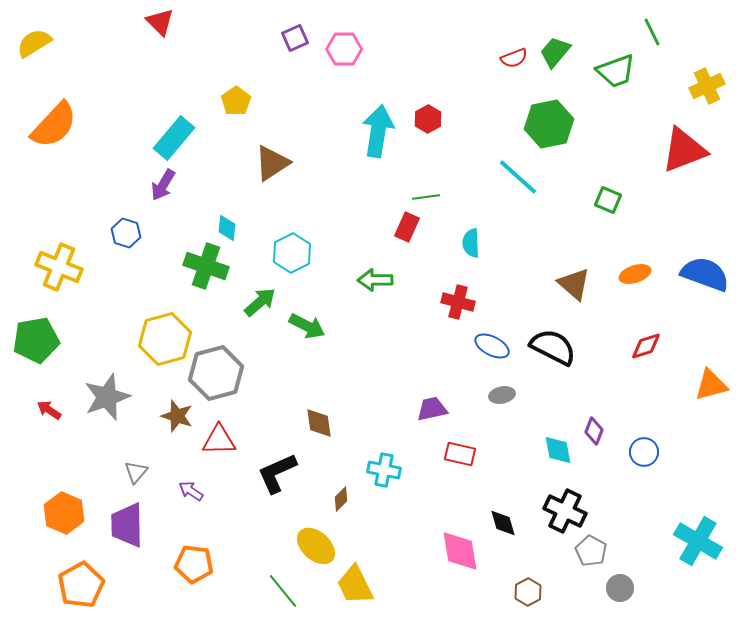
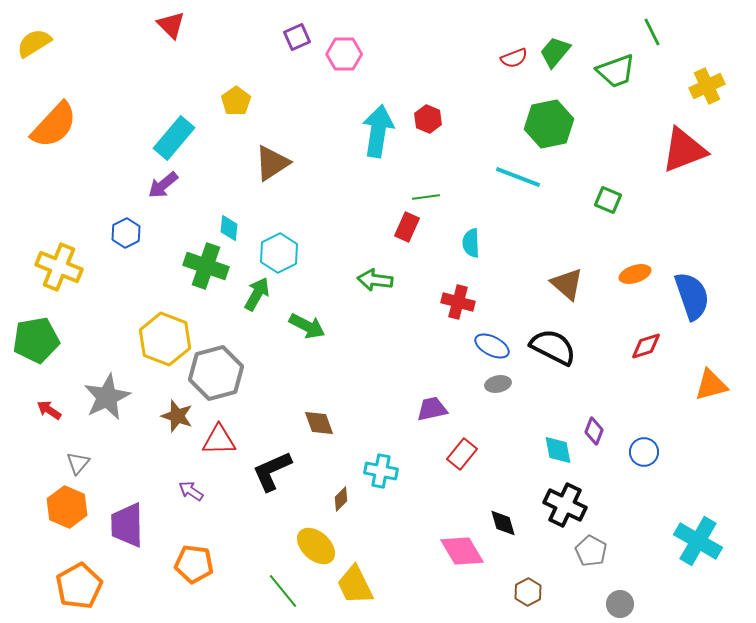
red triangle at (160, 22): moved 11 px right, 3 px down
purple square at (295, 38): moved 2 px right, 1 px up
pink hexagon at (344, 49): moved 5 px down
red hexagon at (428, 119): rotated 8 degrees counterclockwise
cyan line at (518, 177): rotated 21 degrees counterclockwise
purple arrow at (163, 185): rotated 20 degrees clockwise
cyan diamond at (227, 228): moved 2 px right
blue hexagon at (126, 233): rotated 16 degrees clockwise
cyan hexagon at (292, 253): moved 13 px left
blue semicircle at (705, 274): moved 13 px left, 22 px down; rotated 51 degrees clockwise
green arrow at (375, 280): rotated 8 degrees clockwise
brown triangle at (574, 284): moved 7 px left
green arrow at (260, 302): moved 3 px left, 8 px up; rotated 20 degrees counterclockwise
yellow hexagon at (165, 339): rotated 24 degrees counterclockwise
gray ellipse at (502, 395): moved 4 px left, 11 px up
gray star at (107, 397): rotated 6 degrees counterclockwise
brown diamond at (319, 423): rotated 12 degrees counterclockwise
red rectangle at (460, 454): moved 2 px right; rotated 64 degrees counterclockwise
cyan cross at (384, 470): moved 3 px left, 1 px down
gray triangle at (136, 472): moved 58 px left, 9 px up
black L-shape at (277, 473): moved 5 px left, 2 px up
black cross at (565, 511): moved 6 px up
orange hexagon at (64, 513): moved 3 px right, 6 px up
pink diamond at (460, 551): moved 2 px right; rotated 21 degrees counterclockwise
orange pentagon at (81, 585): moved 2 px left, 1 px down
gray circle at (620, 588): moved 16 px down
